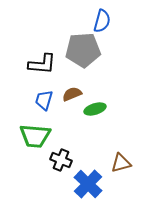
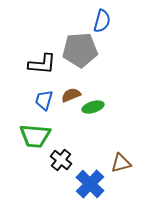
gray pentagon: moved 3 px left
brown semicircle: moved 1 px left, 1 px down
green ellipse: moved 2 px left, 2 px up
black cross: rotated 15 degrees clockwise
blue cross: moved 2 px right
